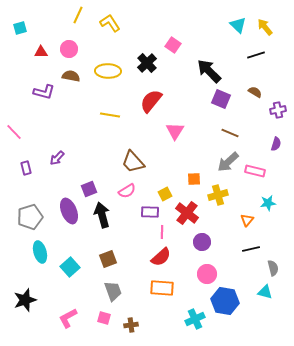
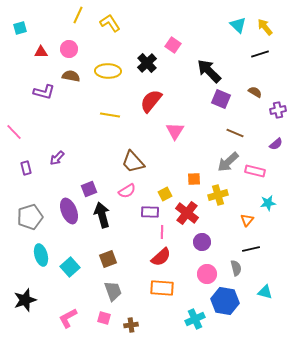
black line at (256, 55): moved 4 px right, 1 px up
brown line at (230, 133): moved 5 px right
purple semicircle at (276, 144): rotated 32 degrees clockwise
cyan ellipse at (40, 252): moved 1 px right, 3 px down
gray semicircle at (273, 268): moved 37 px left
